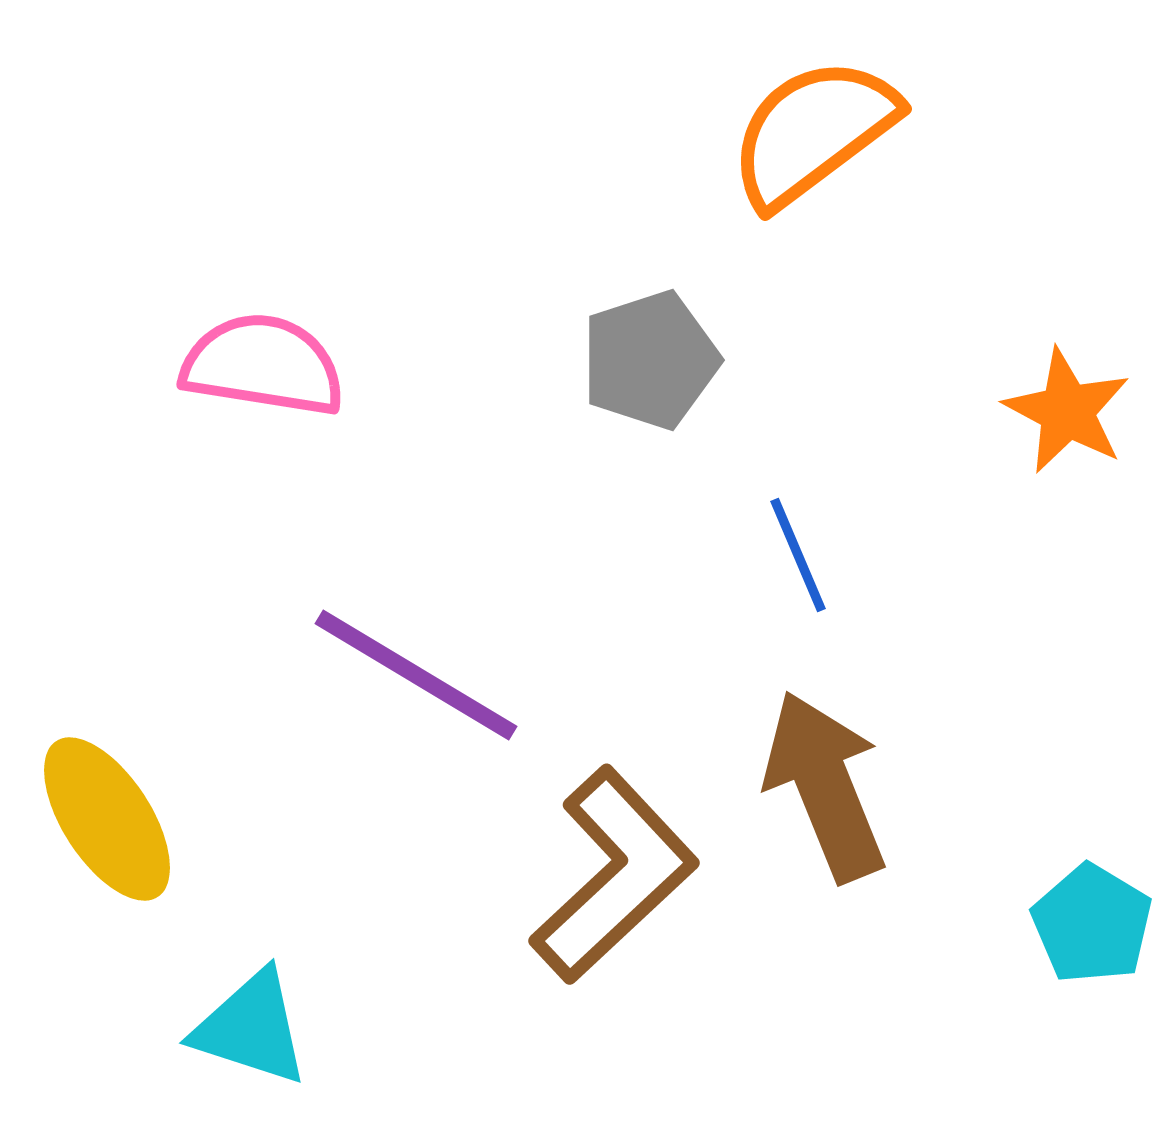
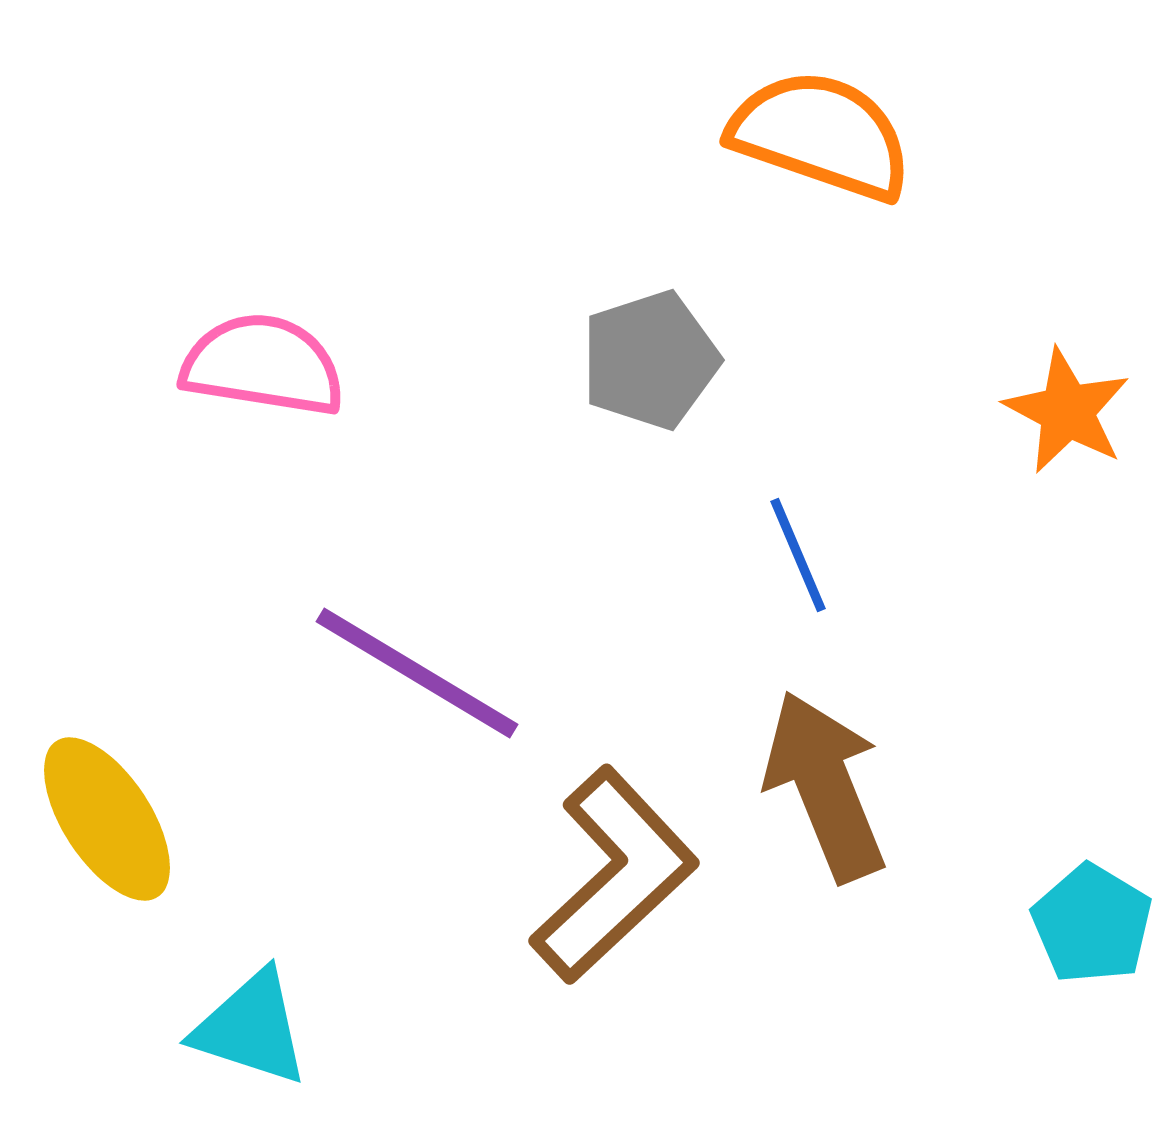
orange semicircle: moved 8 px right, 3 px down; rotated 56 degrees clockwise
purple line: moved 1 px right, 2 px up
